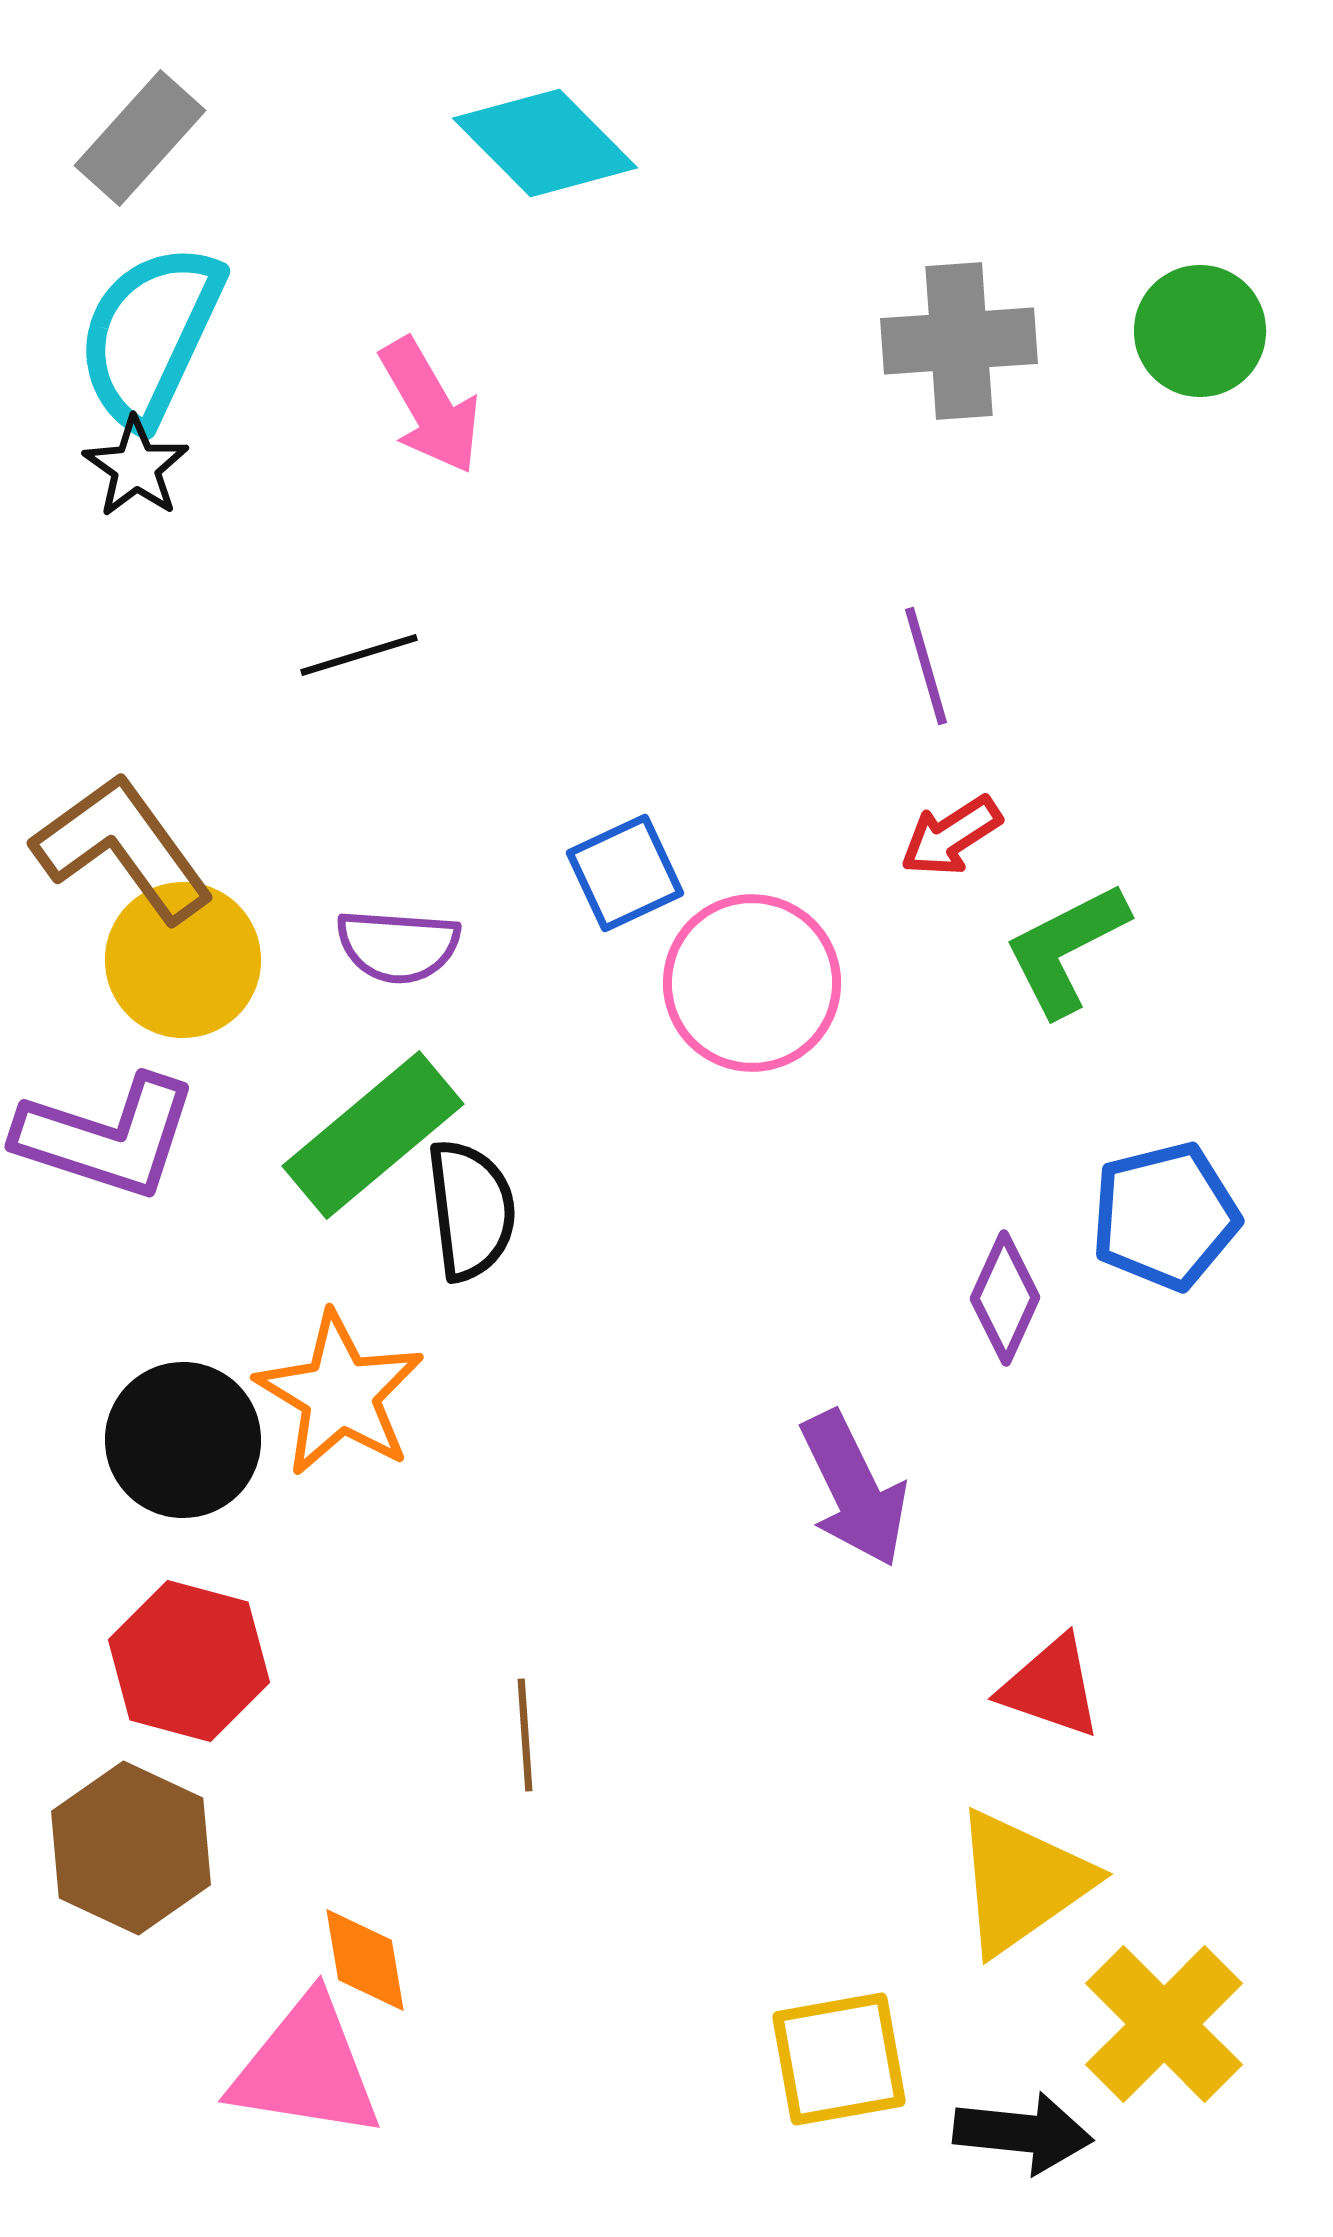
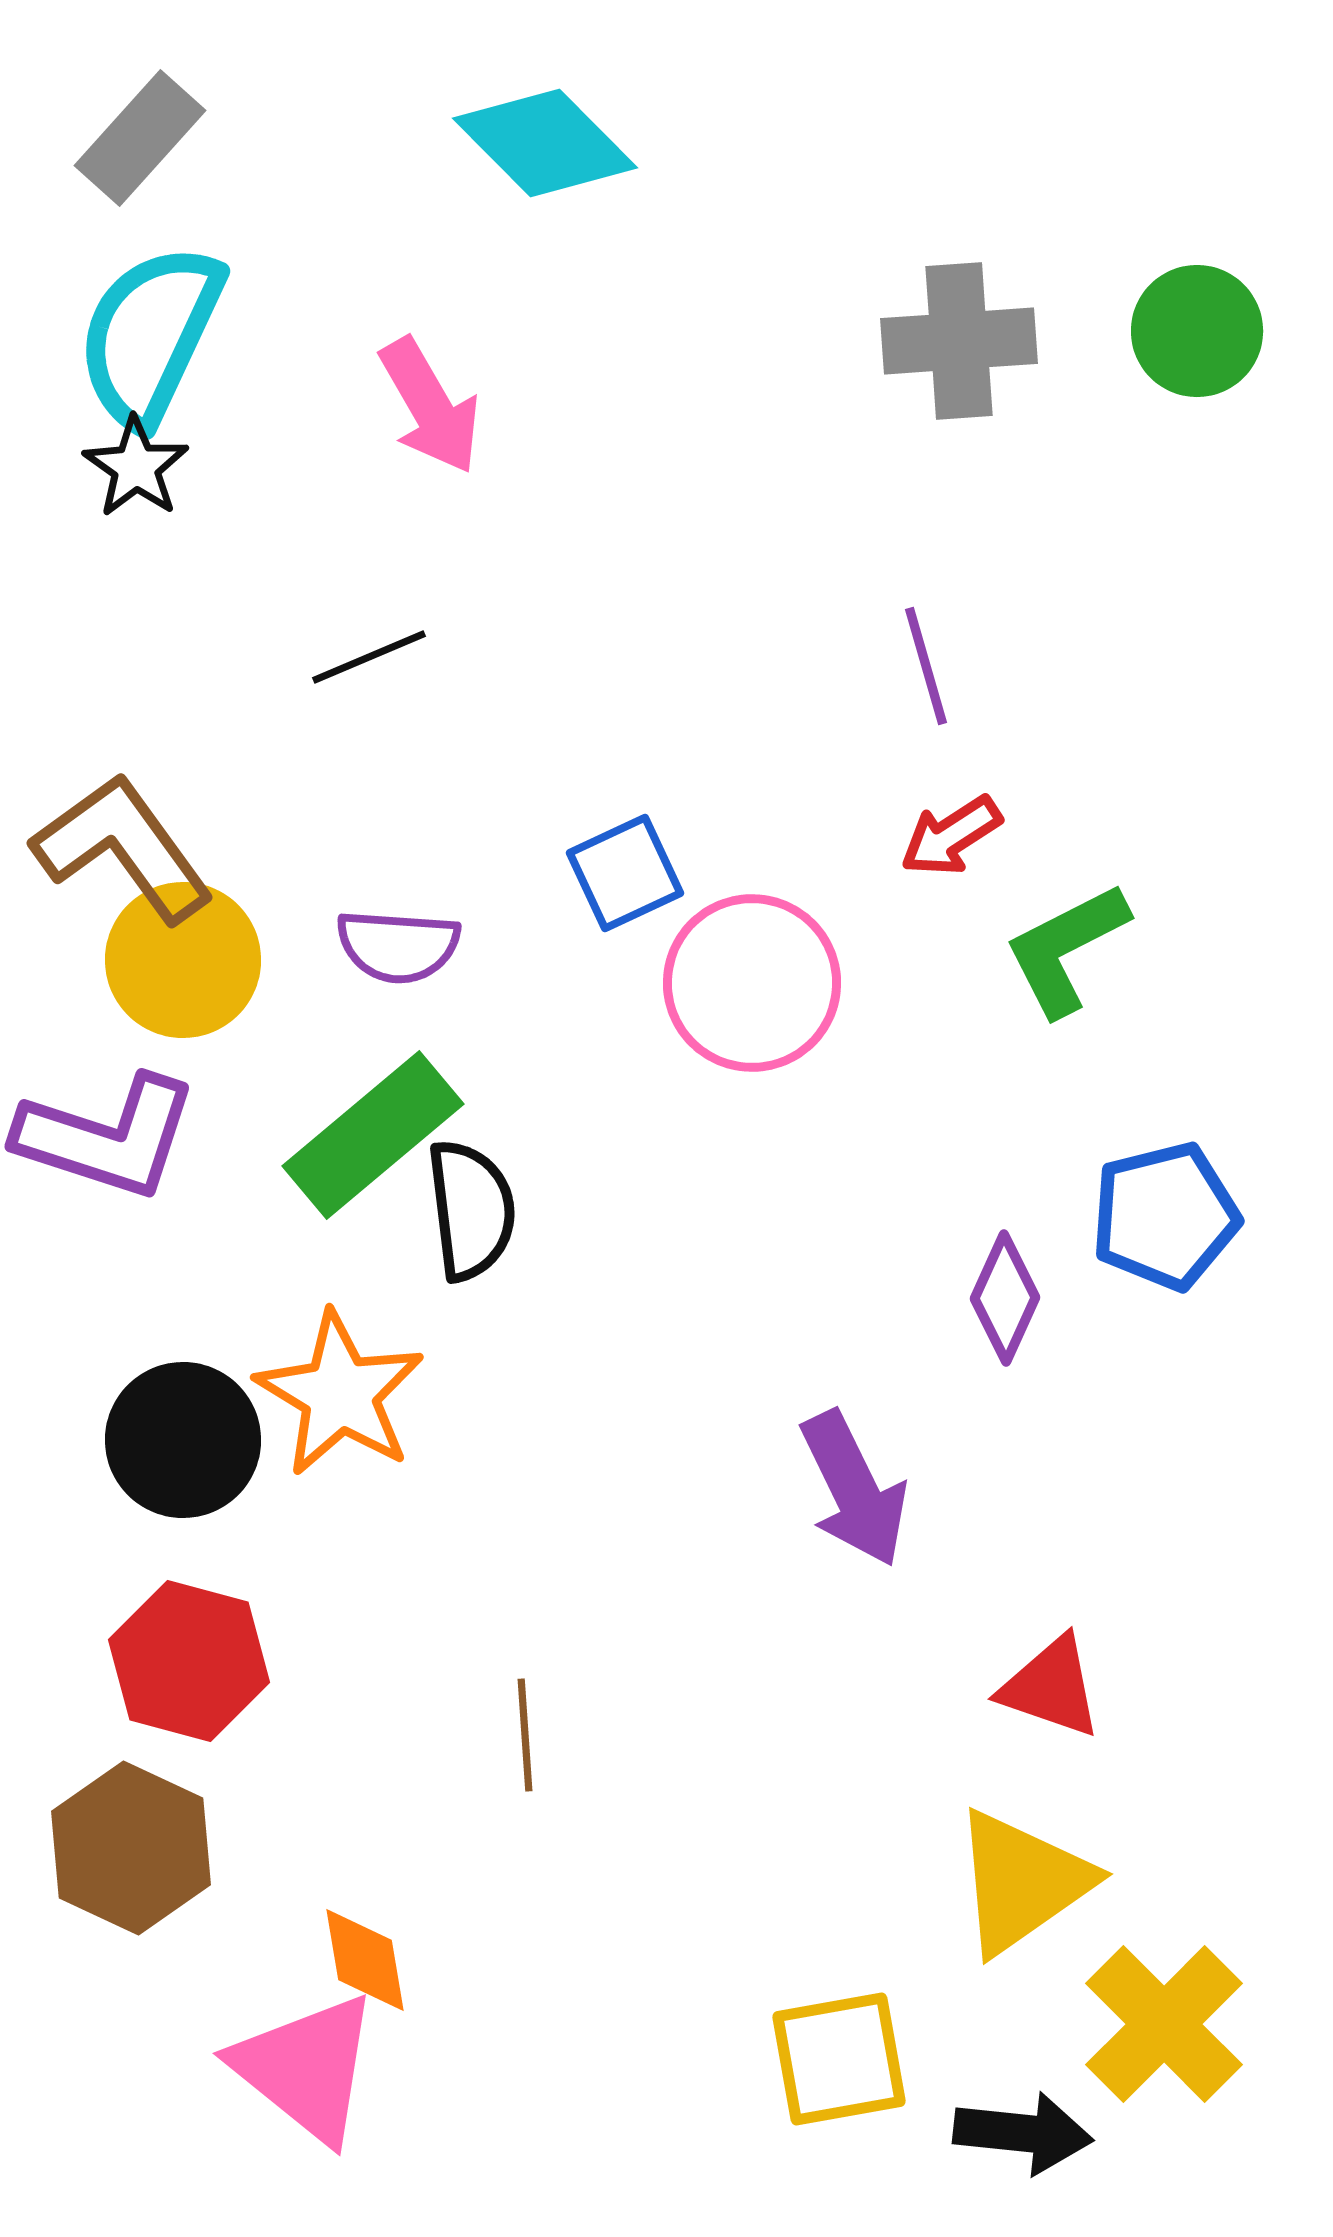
green circle: moved 3 px left
black line: moved 10 px right, 2 px down; rotated 6 degrees counterclockwise
pink triangle: rotated 30 degrees clockwise
